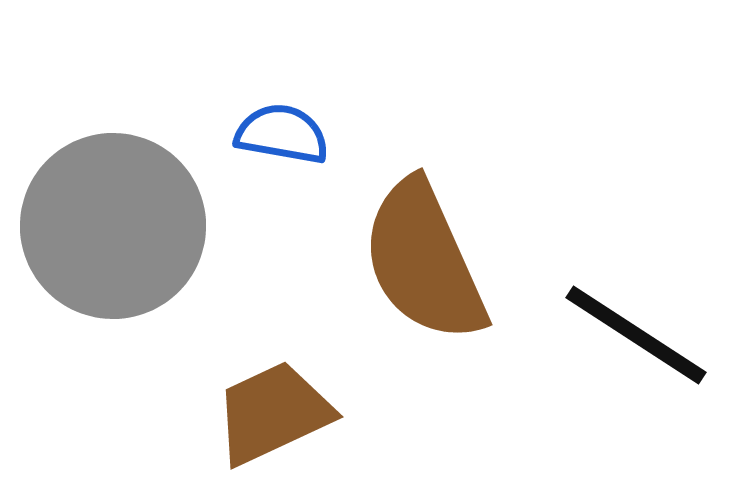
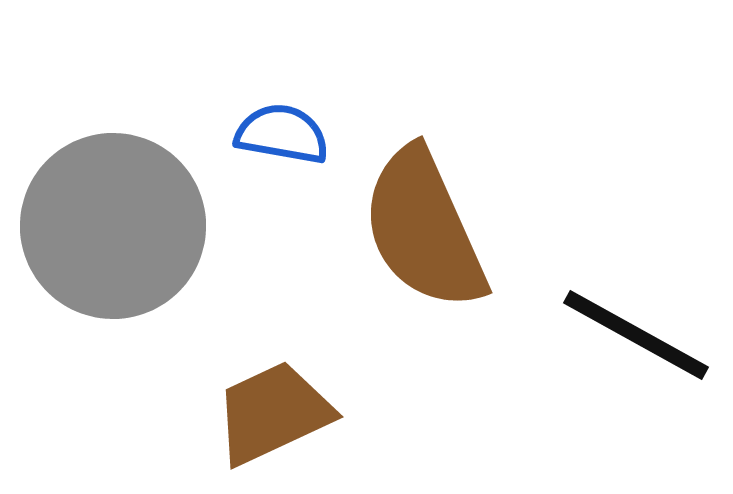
brown semicircle: moved 32 px up
black line: rotated 4 degrees counterclockwise
